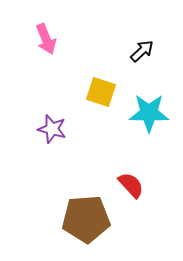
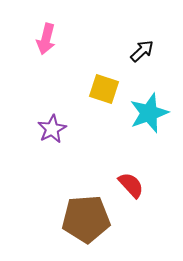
pink arrow: rotated 36 degrees clockwise
yellow square: moved 3 px right, 3 px up
cyan star: rotated 21 degrees counterclockwise
purple star: rotated 28 degrees clockwise
